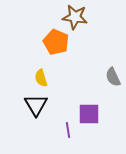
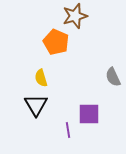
brown star: moved 1 px up; rotated 25 degrees counterclockwise
